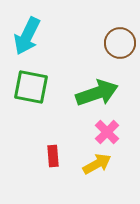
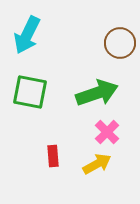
cyan arrow: moved 1 px up
green square: moved 1 px left, 5 px down
